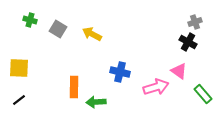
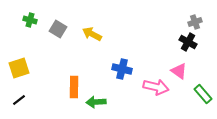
yellow square: rotated 20 degrees counterclockwise
blue cross: moved 2 px right, 3 px up
pink arrow: rotated 30 degrees clockwise
